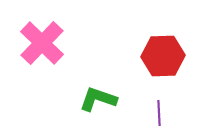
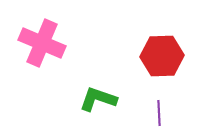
pink cross: rotated 21 degrees counterclockwise
red hexagon: moved 1 px left
